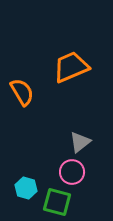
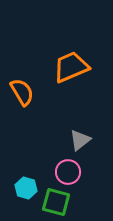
gray triangle: moved 2 px up
pink circle: moved 4 px left
green square: moved 1 px left
